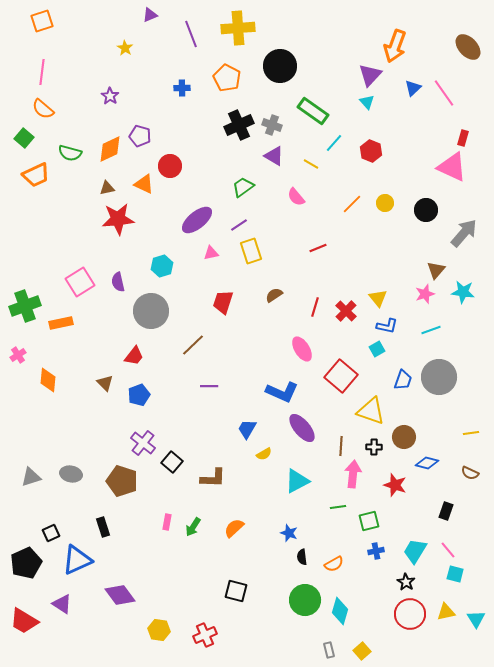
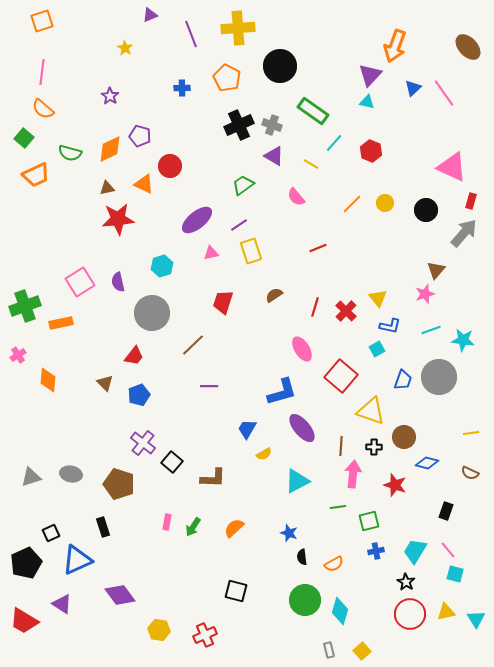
cyan triangle at (367, 102): rotated 35 degrees counterclockwise
red rectangle at (463, 138): moved 8 px right, 63 px down
green trapezoid at (243, 187): moved 2 px up
cyan star at (463, 292): moved 48 px down
gray circle at (151, 311): moved 1 px right, 2 px down
blue L-shape at (387, 326): moved 3 px right
blue L-shape at (282, 392): rotated 40 degrees counterclockwise
brown pentagon at (122, 481): moved 3 px left, 3 px down
